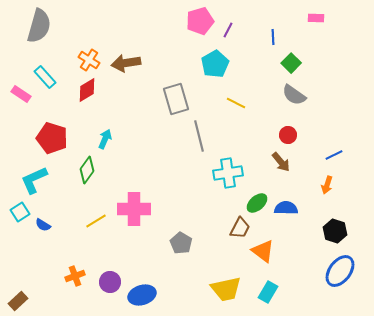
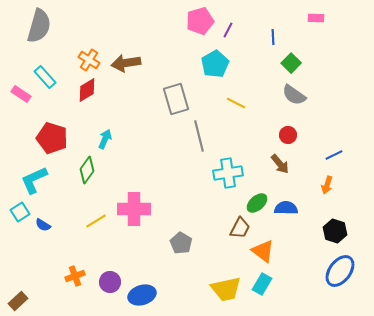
brown arrow at (281, 162): moved 1 px left, 2 px down
cyan rectangle at (268, 292): moved 6 px left, 8 px up
